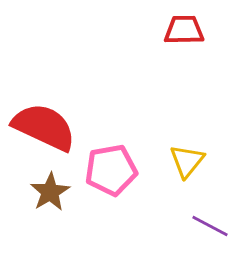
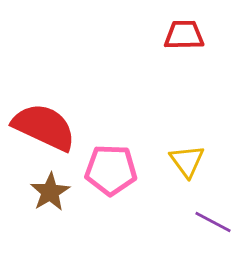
red trapezoid: moved 5 px down
yellow triangle: rotated 15 degrees counterclockwise
pink pentagon: rotated 12 degrees clockwise
purple line: moved 3 px right, 4 px up
